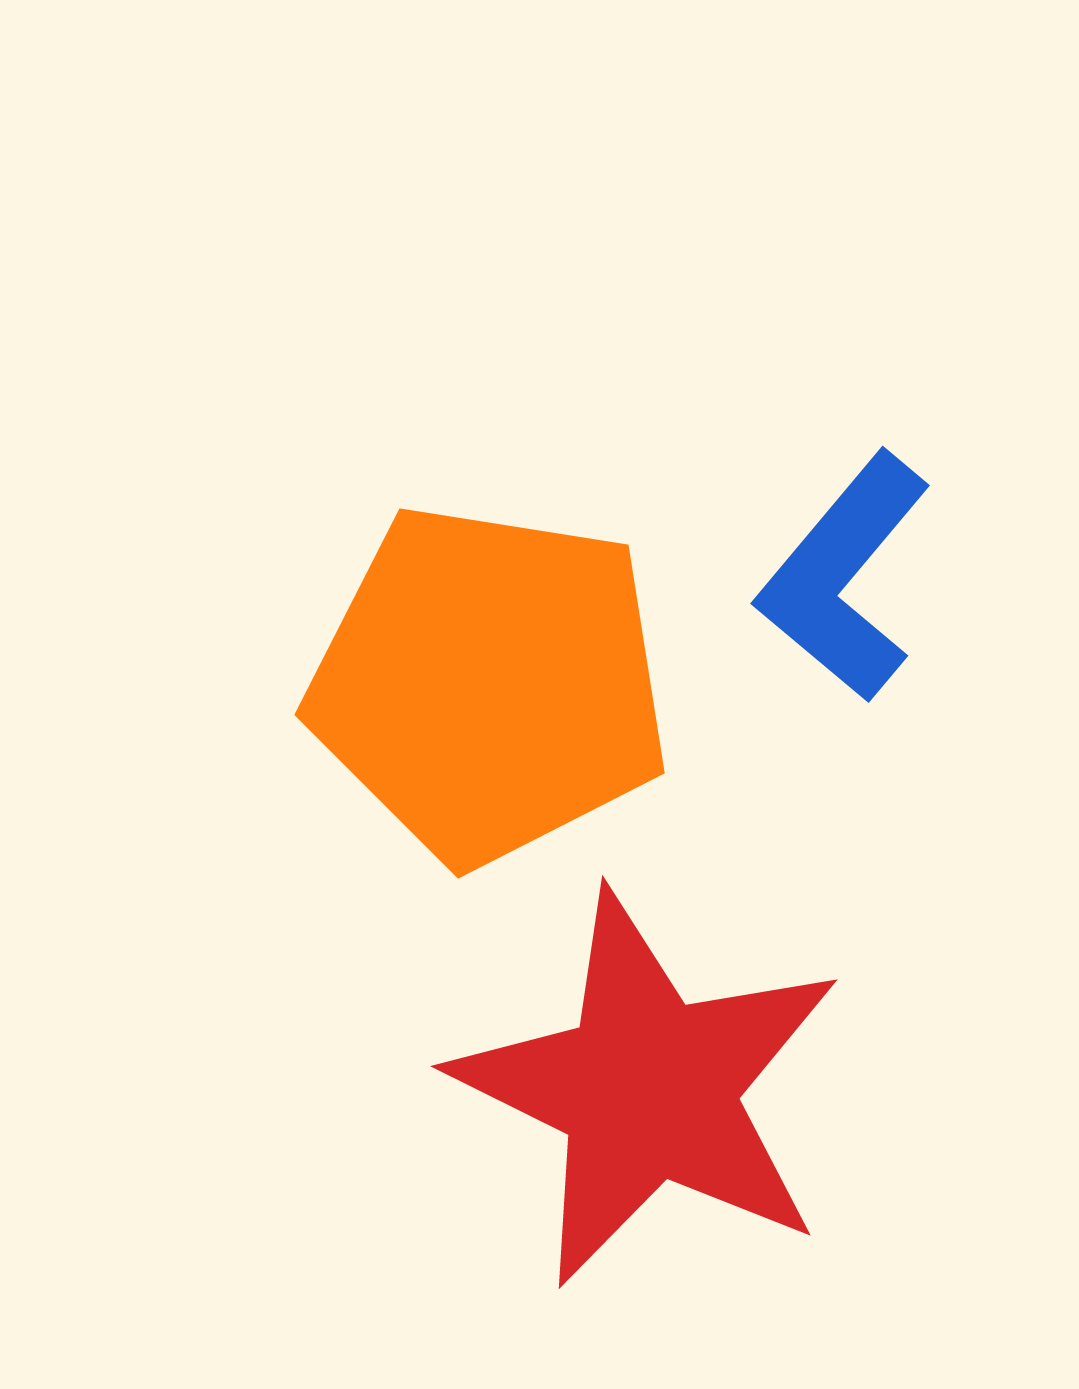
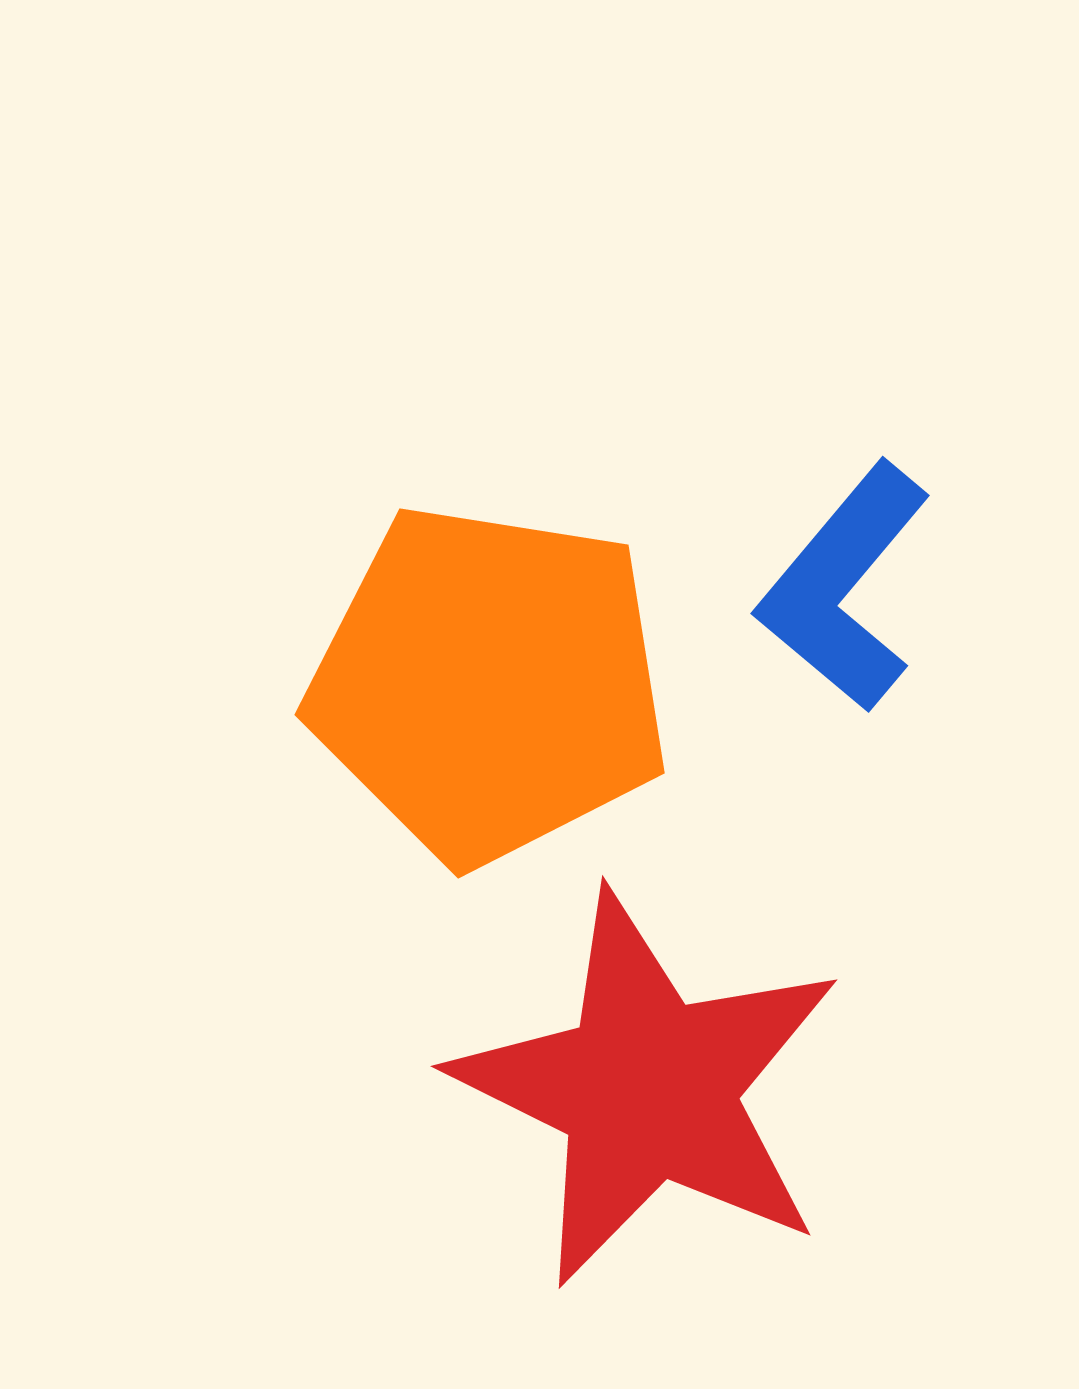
blue L-shape: moved 10 px down
